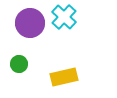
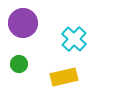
cyan cross: moved 10 px right, 22 px down
purple circle: moved 7 px left
